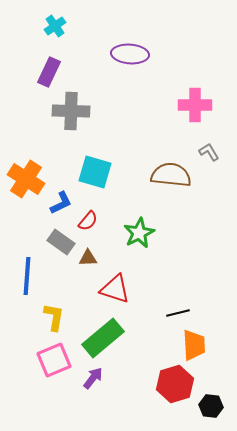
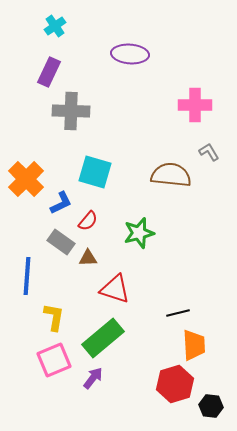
orange cross: rotated 12 degrees clockwise
green star: rotated 12 degrees clockwise
